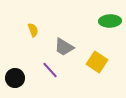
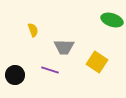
green ellipse: moved 2 px right, 1 px up; rotated 20 degrees clockwise
gray trapezoid: rotated 30 degrees counterclockwise
purple line: rotated 30 degrees counterclockwise
black circle: moved 3 px up
